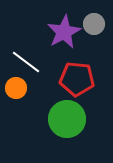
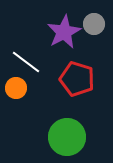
red pentagon: rotated 12 degrees clockwise
green circle: moved 18 px down
